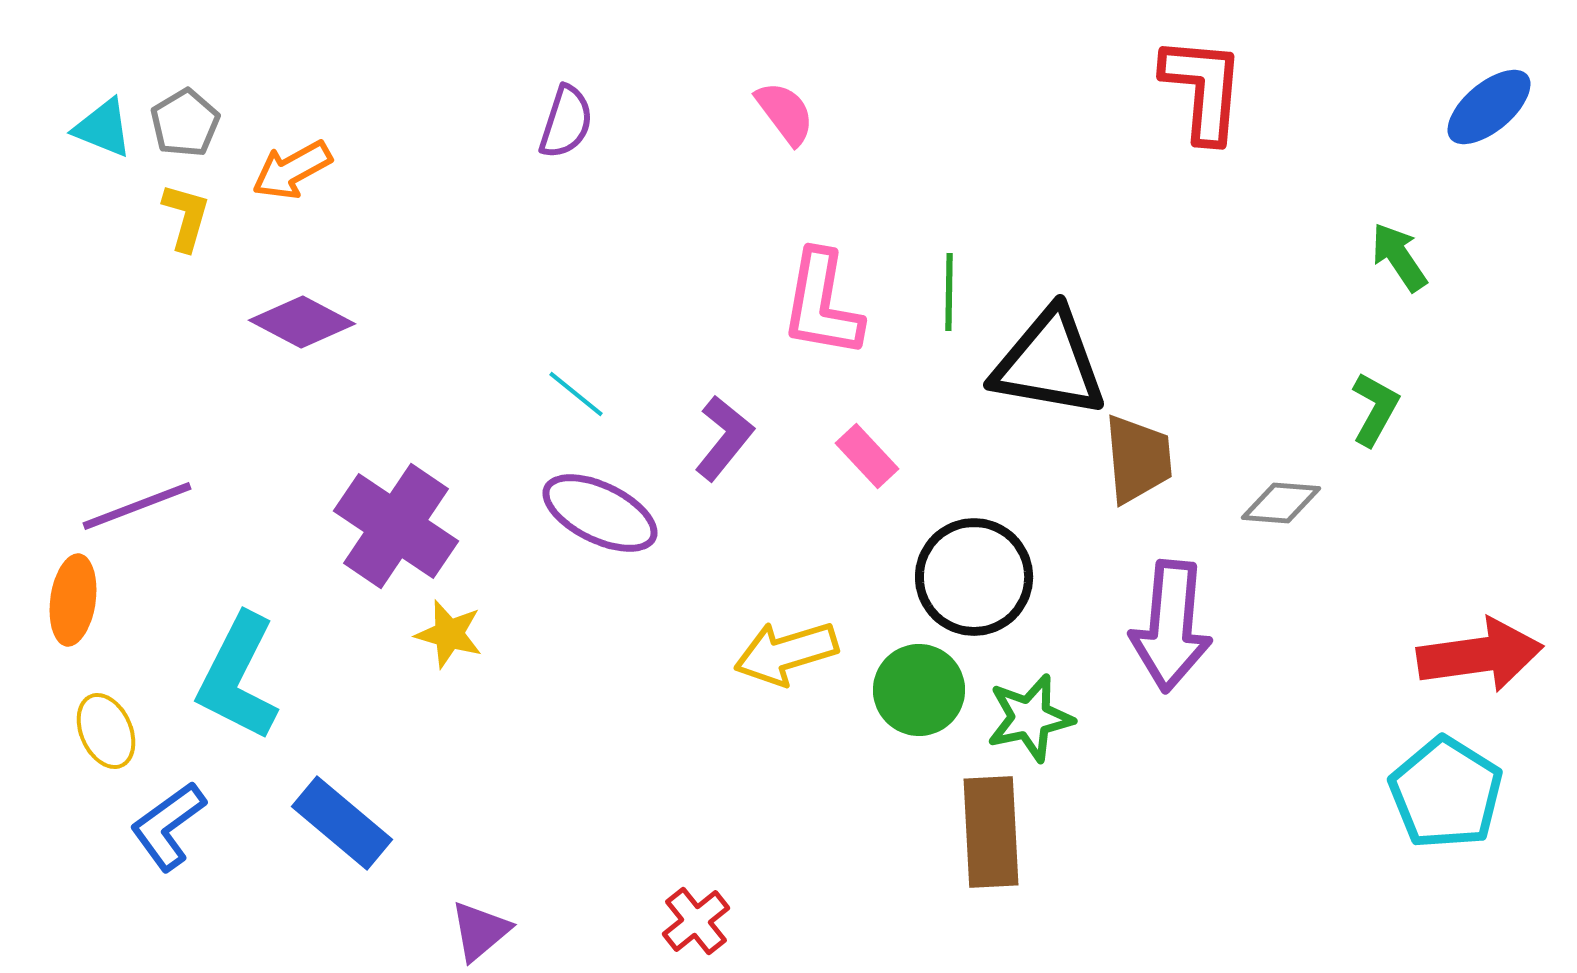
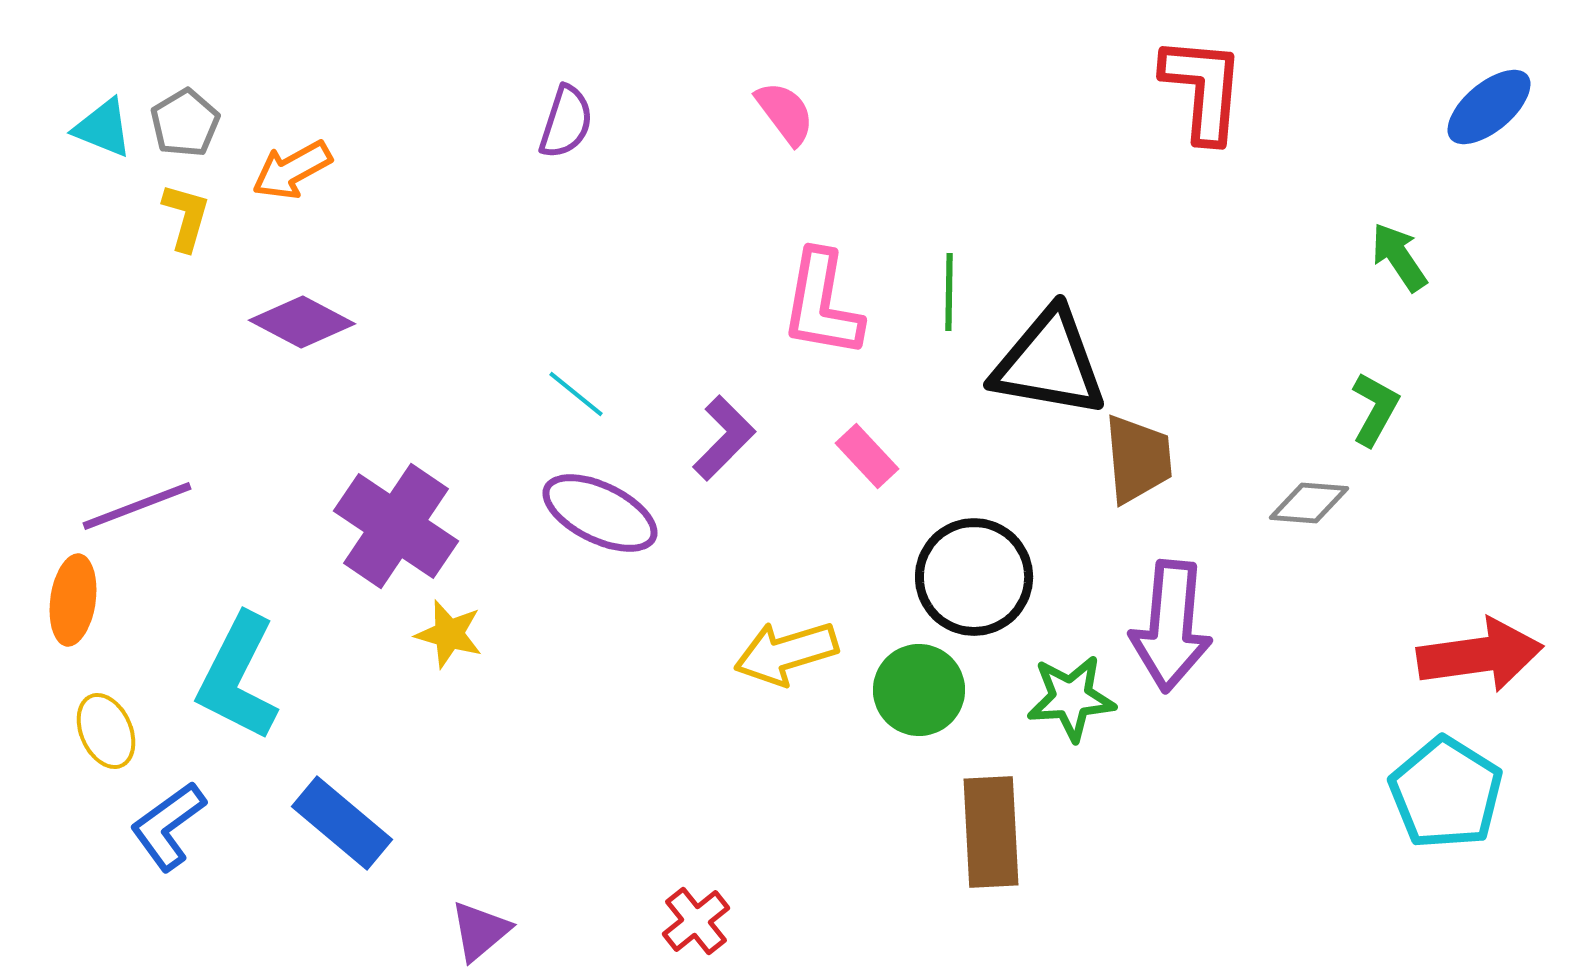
purple L-shape: rotated 6 degrees clockwise
gray diamond: moved 28 px right
green star: moved 41 px right, 20 px up; rotated 8 degrees clockwise
